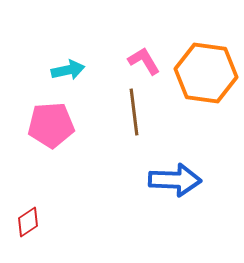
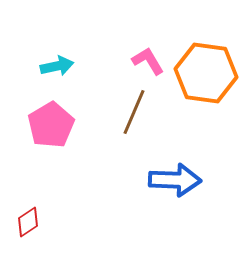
pink L-shape: moved 4 px right
cyan arrow: moved 11 px left, 4 px up
brown line: rotated 30 degrees clockwise
pink pentagon: rotated 27 degrees counterclockwise
